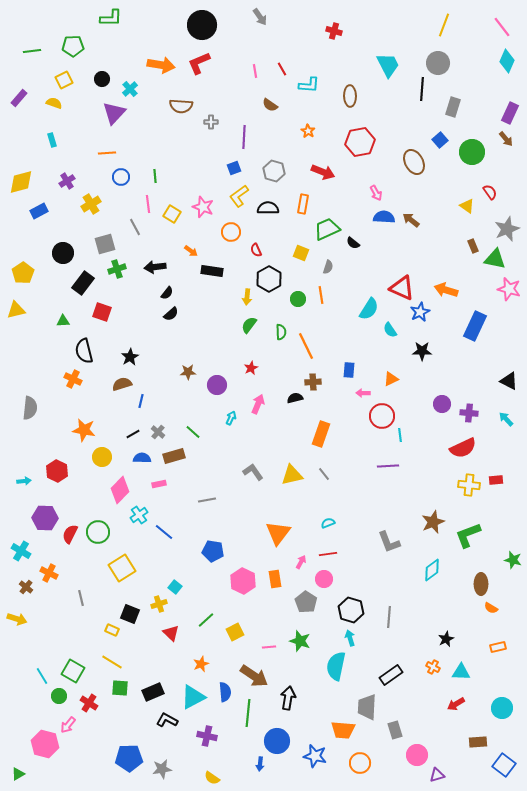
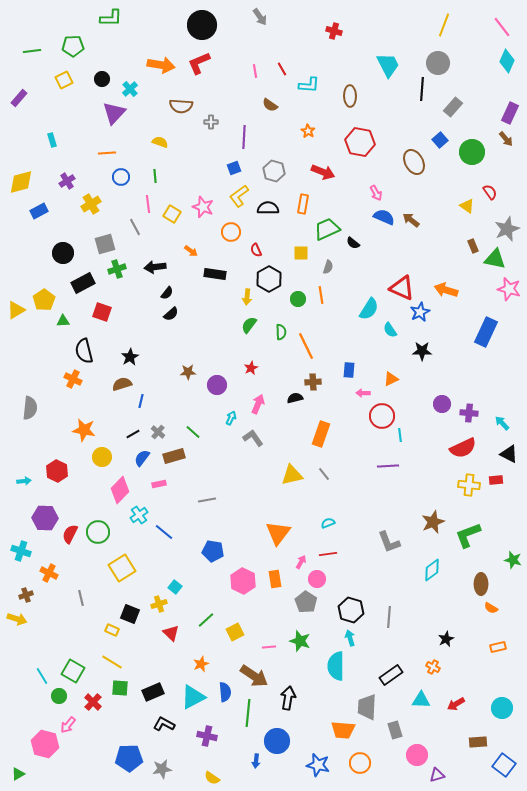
yellow semicircle at (54, 103): moved 106 px right, 39 px down
gray rectangle at (453, 107): rotated 24 degrees clockwise
red hexagon at (360, 142): rotated 20 degrees clockwise
blue semicircle at (384, 217): rotated 20 degrees clockwise
yellow square at (301, 253): rotated 21 degrees counterclockwise
black rectangle at (212, 271): moved 3 px right, 3 px down
yellow pentagon at (23, 273): moved 21 px right, 27 px down
black rectangle at (83, 283): rotated 25 degrees clockwise
yellow triangle at (16, 310): rotated 18 degrees counterclockwise
blue rectangle at (475, 326): moved 11 px right, 6 px down
black triangle at (509, 381): moved 73 px down
cyan arrow at (506, 419): moved 4 px left, 4 px down
blue semicircle at (142, 458): rotated 54 degrees counterclockwise
gray L-shape at (253, 472): moved 34 px up
cyan cross at (21, 551): rotated 12 degrees counterclockwise
pink circle at (324, 579): moved 7 px left
brown cross at (26, 587): moved 8 px down; rotated 32 degrees clockwise
cyan semicircle at (336, 666): rotated 12 degrees counterclockwise
cyan triangle at (461, 672): moved 40 px left, 28 px down
red cross at (89, 703): moved 4 px right, 1 px up; rotated 12 degrees clockwise
black L-shape at (167, 720): moved 3 px left, 4 px down
blue star at (315, 756): moved 3 px right, 9 px down
blue arrow at (260, 764): moved 4 px left, 3 px up
